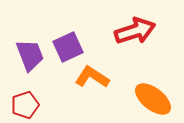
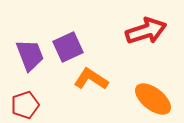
red arrow: moved 11 px right
orange L-shape: moved 1 px left, 2 px down
